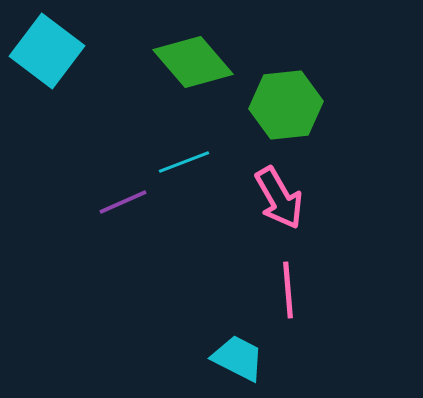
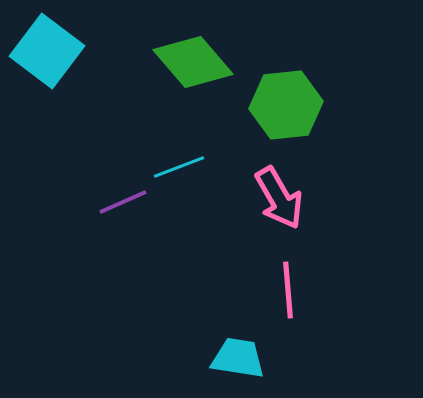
cyan line: moved 5 px left, 5 px down
cyan trapezoid: rotated 18 degrees counterclockwise
